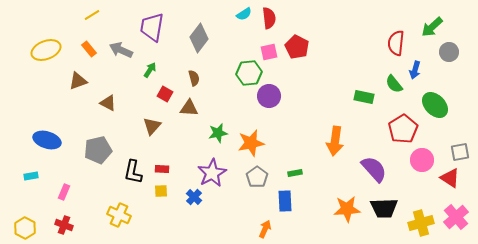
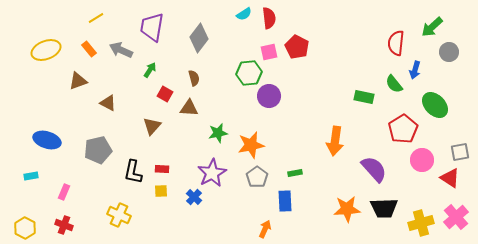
yellow line at (92, 15): moved 4 px right, 3 px down
orange star at (251, 143): moved 2 px down
